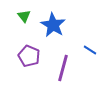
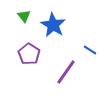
purple pentagon: moved 2 px up; rotated 10 degrees clockwise
purple line: moved 3 px right, 4 px down; rotated 20 degrees clockwise
